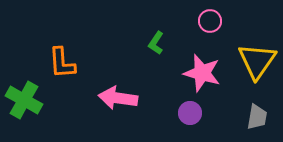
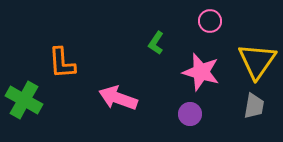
pink star: moved 1 px left, 1 px up
pink arrow: rotated 12 degrees clockwise
purple circle: moved 1 px down
gray trapezoid: moved 3 px left, 11 px up
